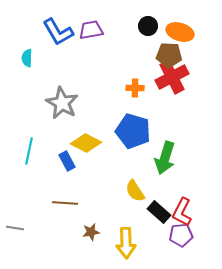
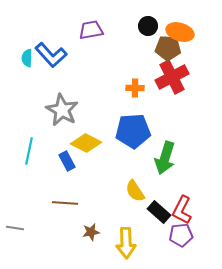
blue L-shape: moved 7 px left, 23 px down; rotated 12 degrees counterclockwise
brown pentagon: moved 1 px left, 7 px up
gray star: moved 7 px down
blue pentagon: rotated 20 degrees counterclockwise
red L-shape: moved 2 px up
